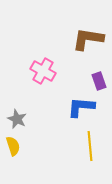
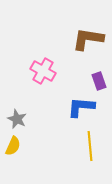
yellow semicircle: rotated 42 degrees clockwise
